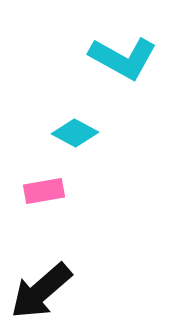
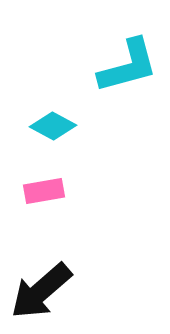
cyan L-shape: moved 5 px right, 8 px down; rotated 44 degrees counterclockwise
cyan diamond: moved 22 px left, 7 px up
